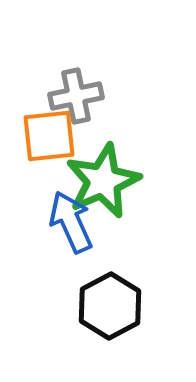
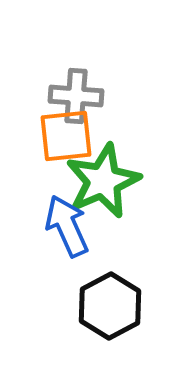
gray cross: rotated 16 degrees clockwise
orange square: moved 17 px right
blue arrow: moved 4 px left, 4 px down
